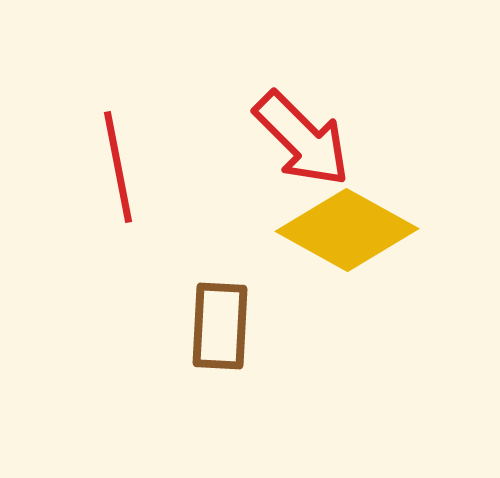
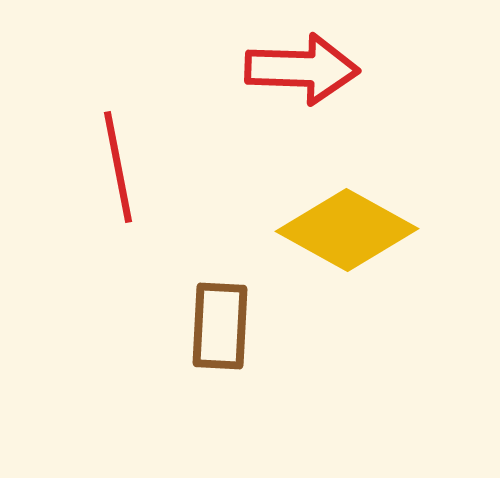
red arrow: moved 70 px up; rotated 43 degrees counterclockwise
